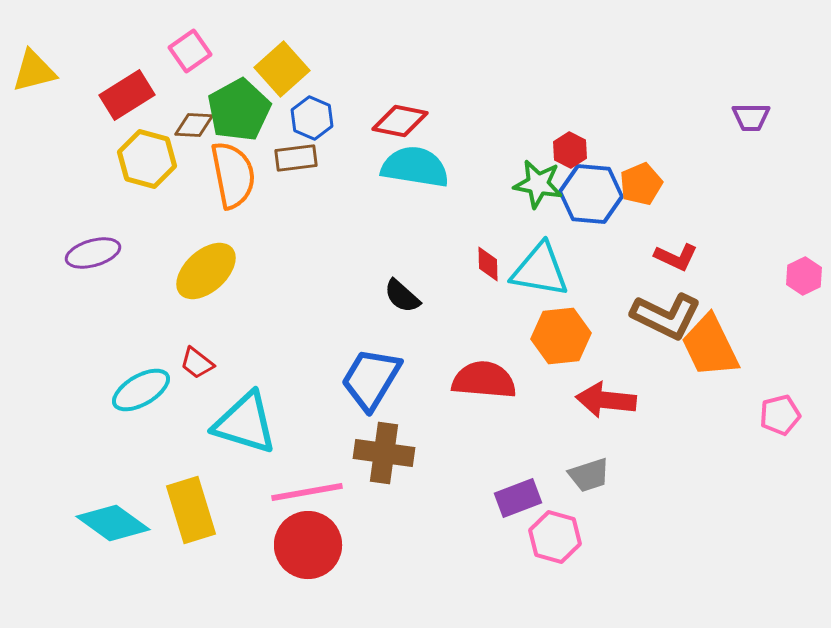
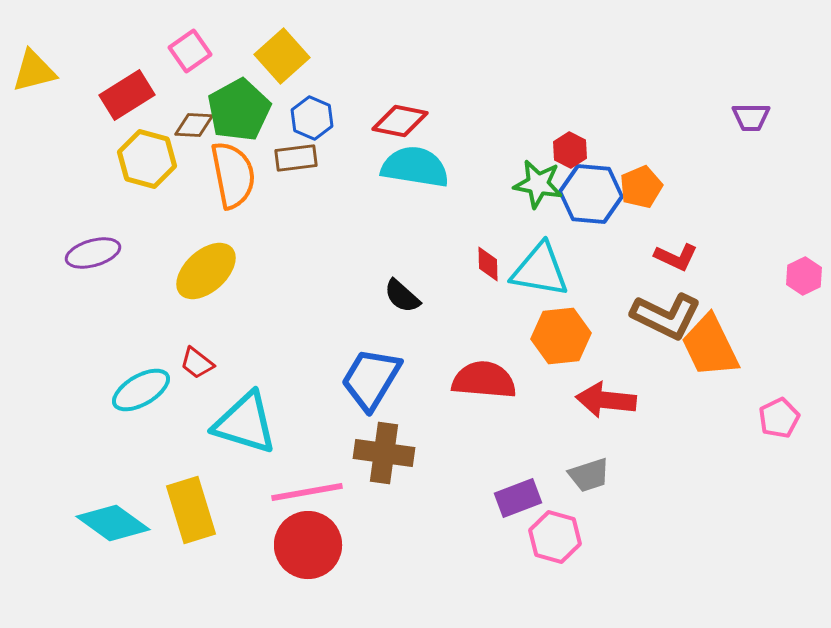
yellow square at (282, 69): moved 13 px up
orange pentagon at (641, 184): moved 3 px down
pink pentagon at (780, 415): moved 1 px left, 3 px down; rotated 12 degrees counterclockwise
